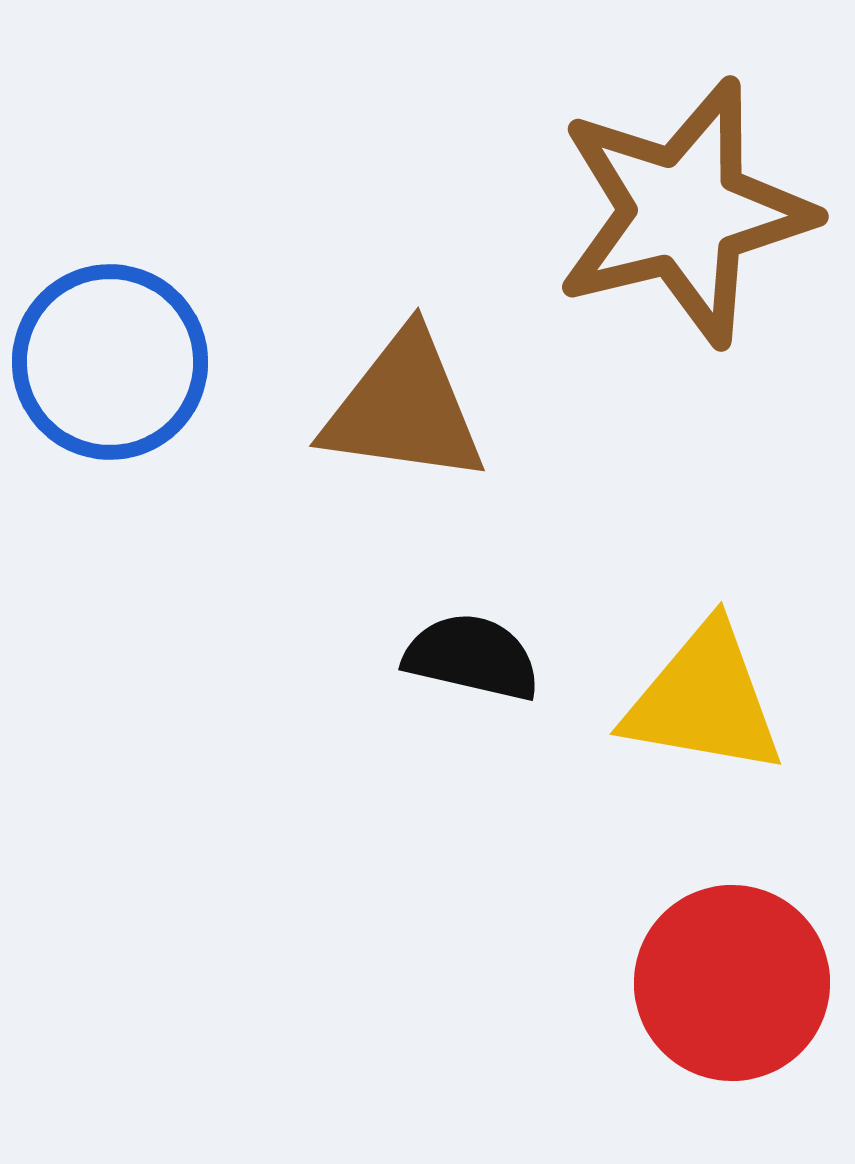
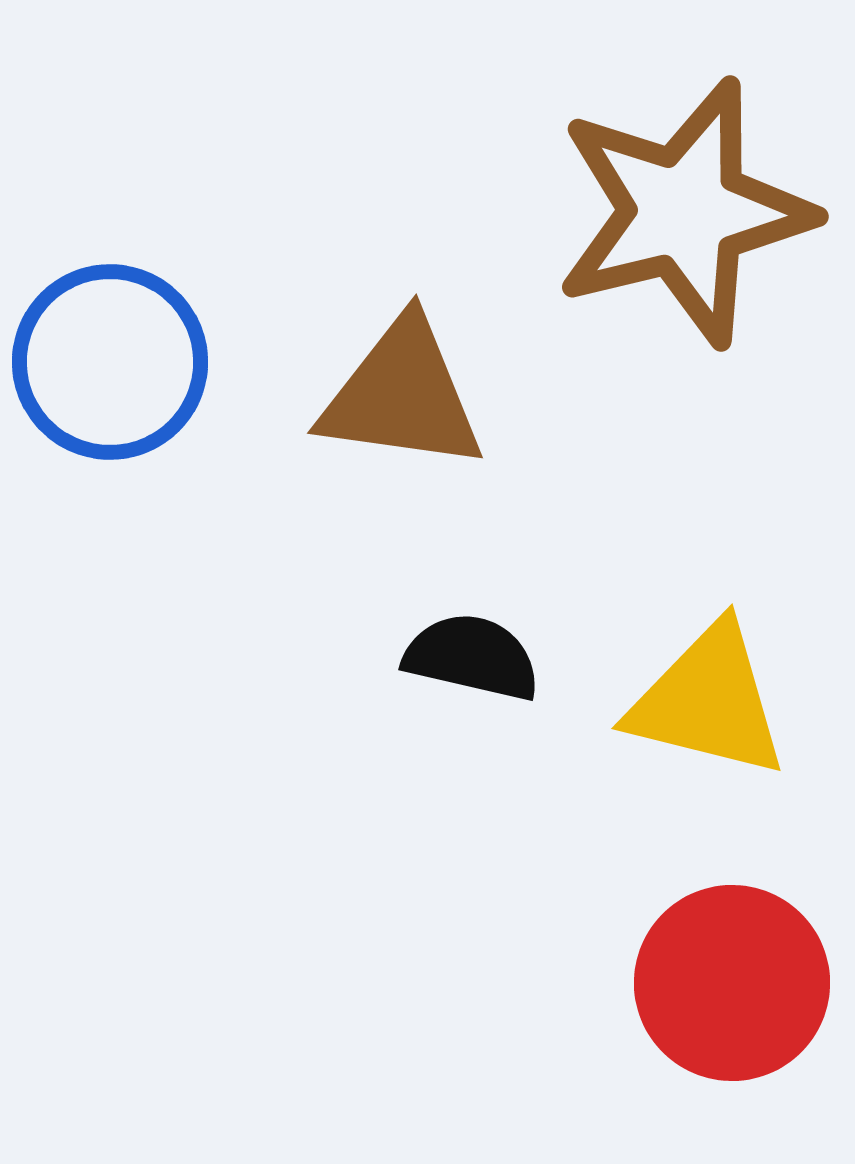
brown triangle: moved 2 px left, 13 px up
yellow triangle: moved 4 px right, 1 px down; rotated 4 degrees clockwise
